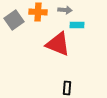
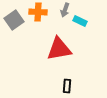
gray arrow: rotated 104 degrees clockwise
cyan rectangle: moved 3 px right, 4 px up; rotated 24 degrees clockwise
red triangle: moved 1 px right, 5 px down; rotated 32 degrees counterclockwise
black rectangle: moved 2 px up
